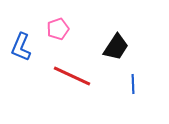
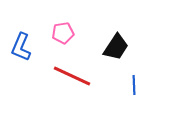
pink pentagon: moved 5 px right, 4 px down; rotated 10 degrees clockwise
blue line: moved 1 px right, 1 px down
